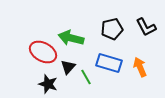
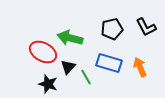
green arrow: moved 1 px left
